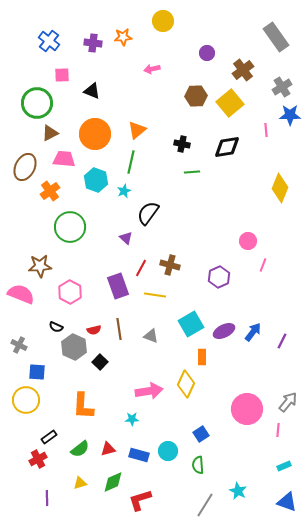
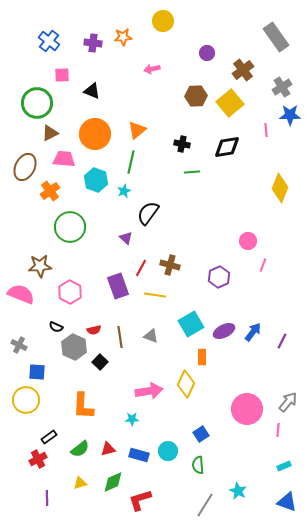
brown line at (119, 329): moved 1 px right, 8 px down
